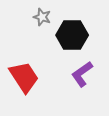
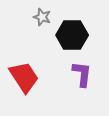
purple L-shape: rotated 132 degrees clockwise
